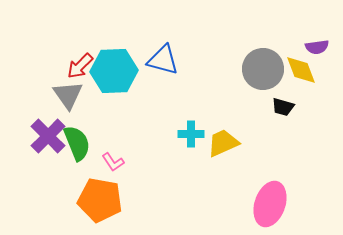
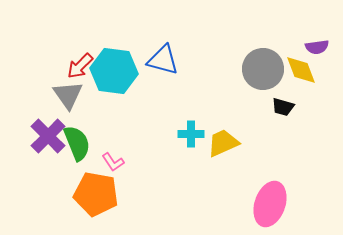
cyan hexagon: rotated 9 degrees clockwise
orange pentagon: moved 4 px left, 6 px up
